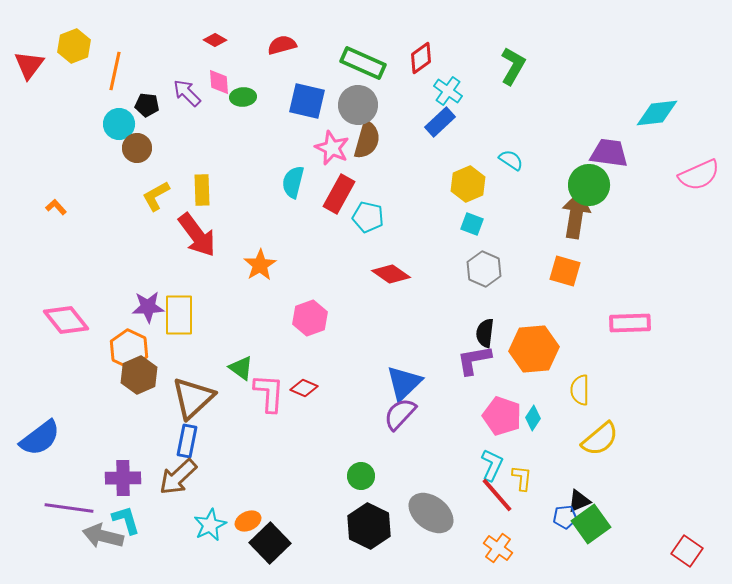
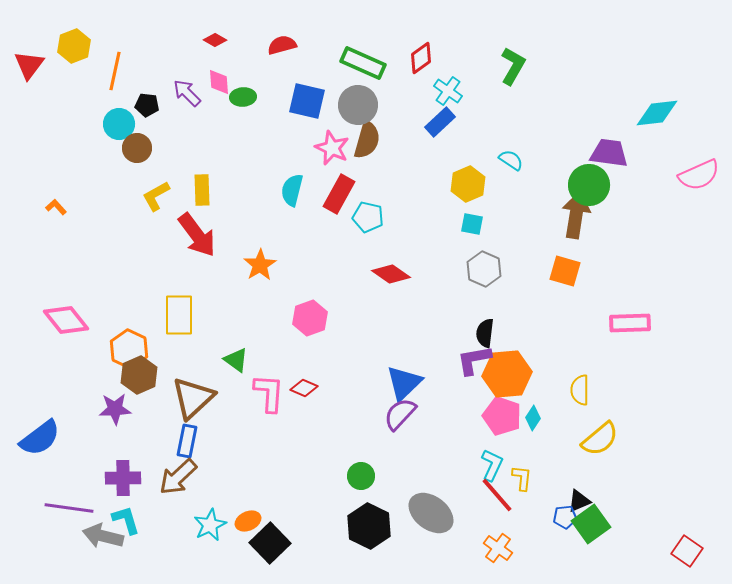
cyan semicircle at (293, 182): moved 1 px left, 8 px down
cyan square at (472, 224): rotated 10 degrees counterclockwise
purple star at (148, 307): moved 33 px left, 102 px down
orange hexagon at (534, 349): moved 27 px left, 25 px down
green triangle at (241, 368): moved 5 px left, 8 px up
